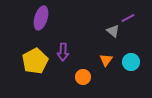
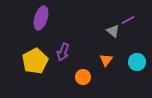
purple line: moved 2 px down
purple arrow: rotated 18 degrees clockwise
cyan circle: moved 6 px right
